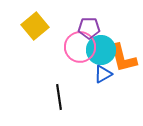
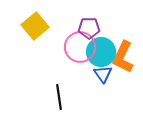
cyan circle: moved 2 px down
orange L-shape: moved 1 px up; rotated 40 degrees clockwise
blue triangle: rotated 36 degrees counterclockwise
